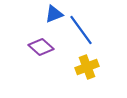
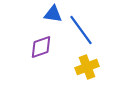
blue triangle: moved 1 px left; rotated 30 degrees clockwise
purple diamond: rotated 60 degrees counterclockwise
